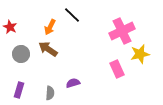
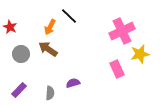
black line: moved 3 px left, 1 px down
purple rectangle: rotated 28 degrees clockwise
